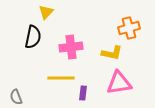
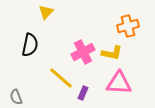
orange cross: moved 1 px left, 2 px up
black semicircle: moved 3 px left, 8 px down
pink cross: moved 12 px right, 5 px down; rotated 20 degrees counterclockwise
yellow line: rotated 40 degrees clockwise
pink triangle: rotated 12 degrees clockwise
purple rectangle: rotated 16 degrees clockwise
